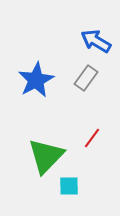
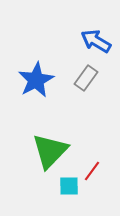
red line: moved 33 px down
green triangle: moved 4 px right, 5 px up
